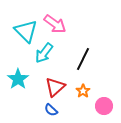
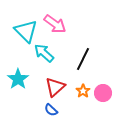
cyan arrow: rotated 95 degrees clockwise
pink circle: moved 1 px left, 13 px up
